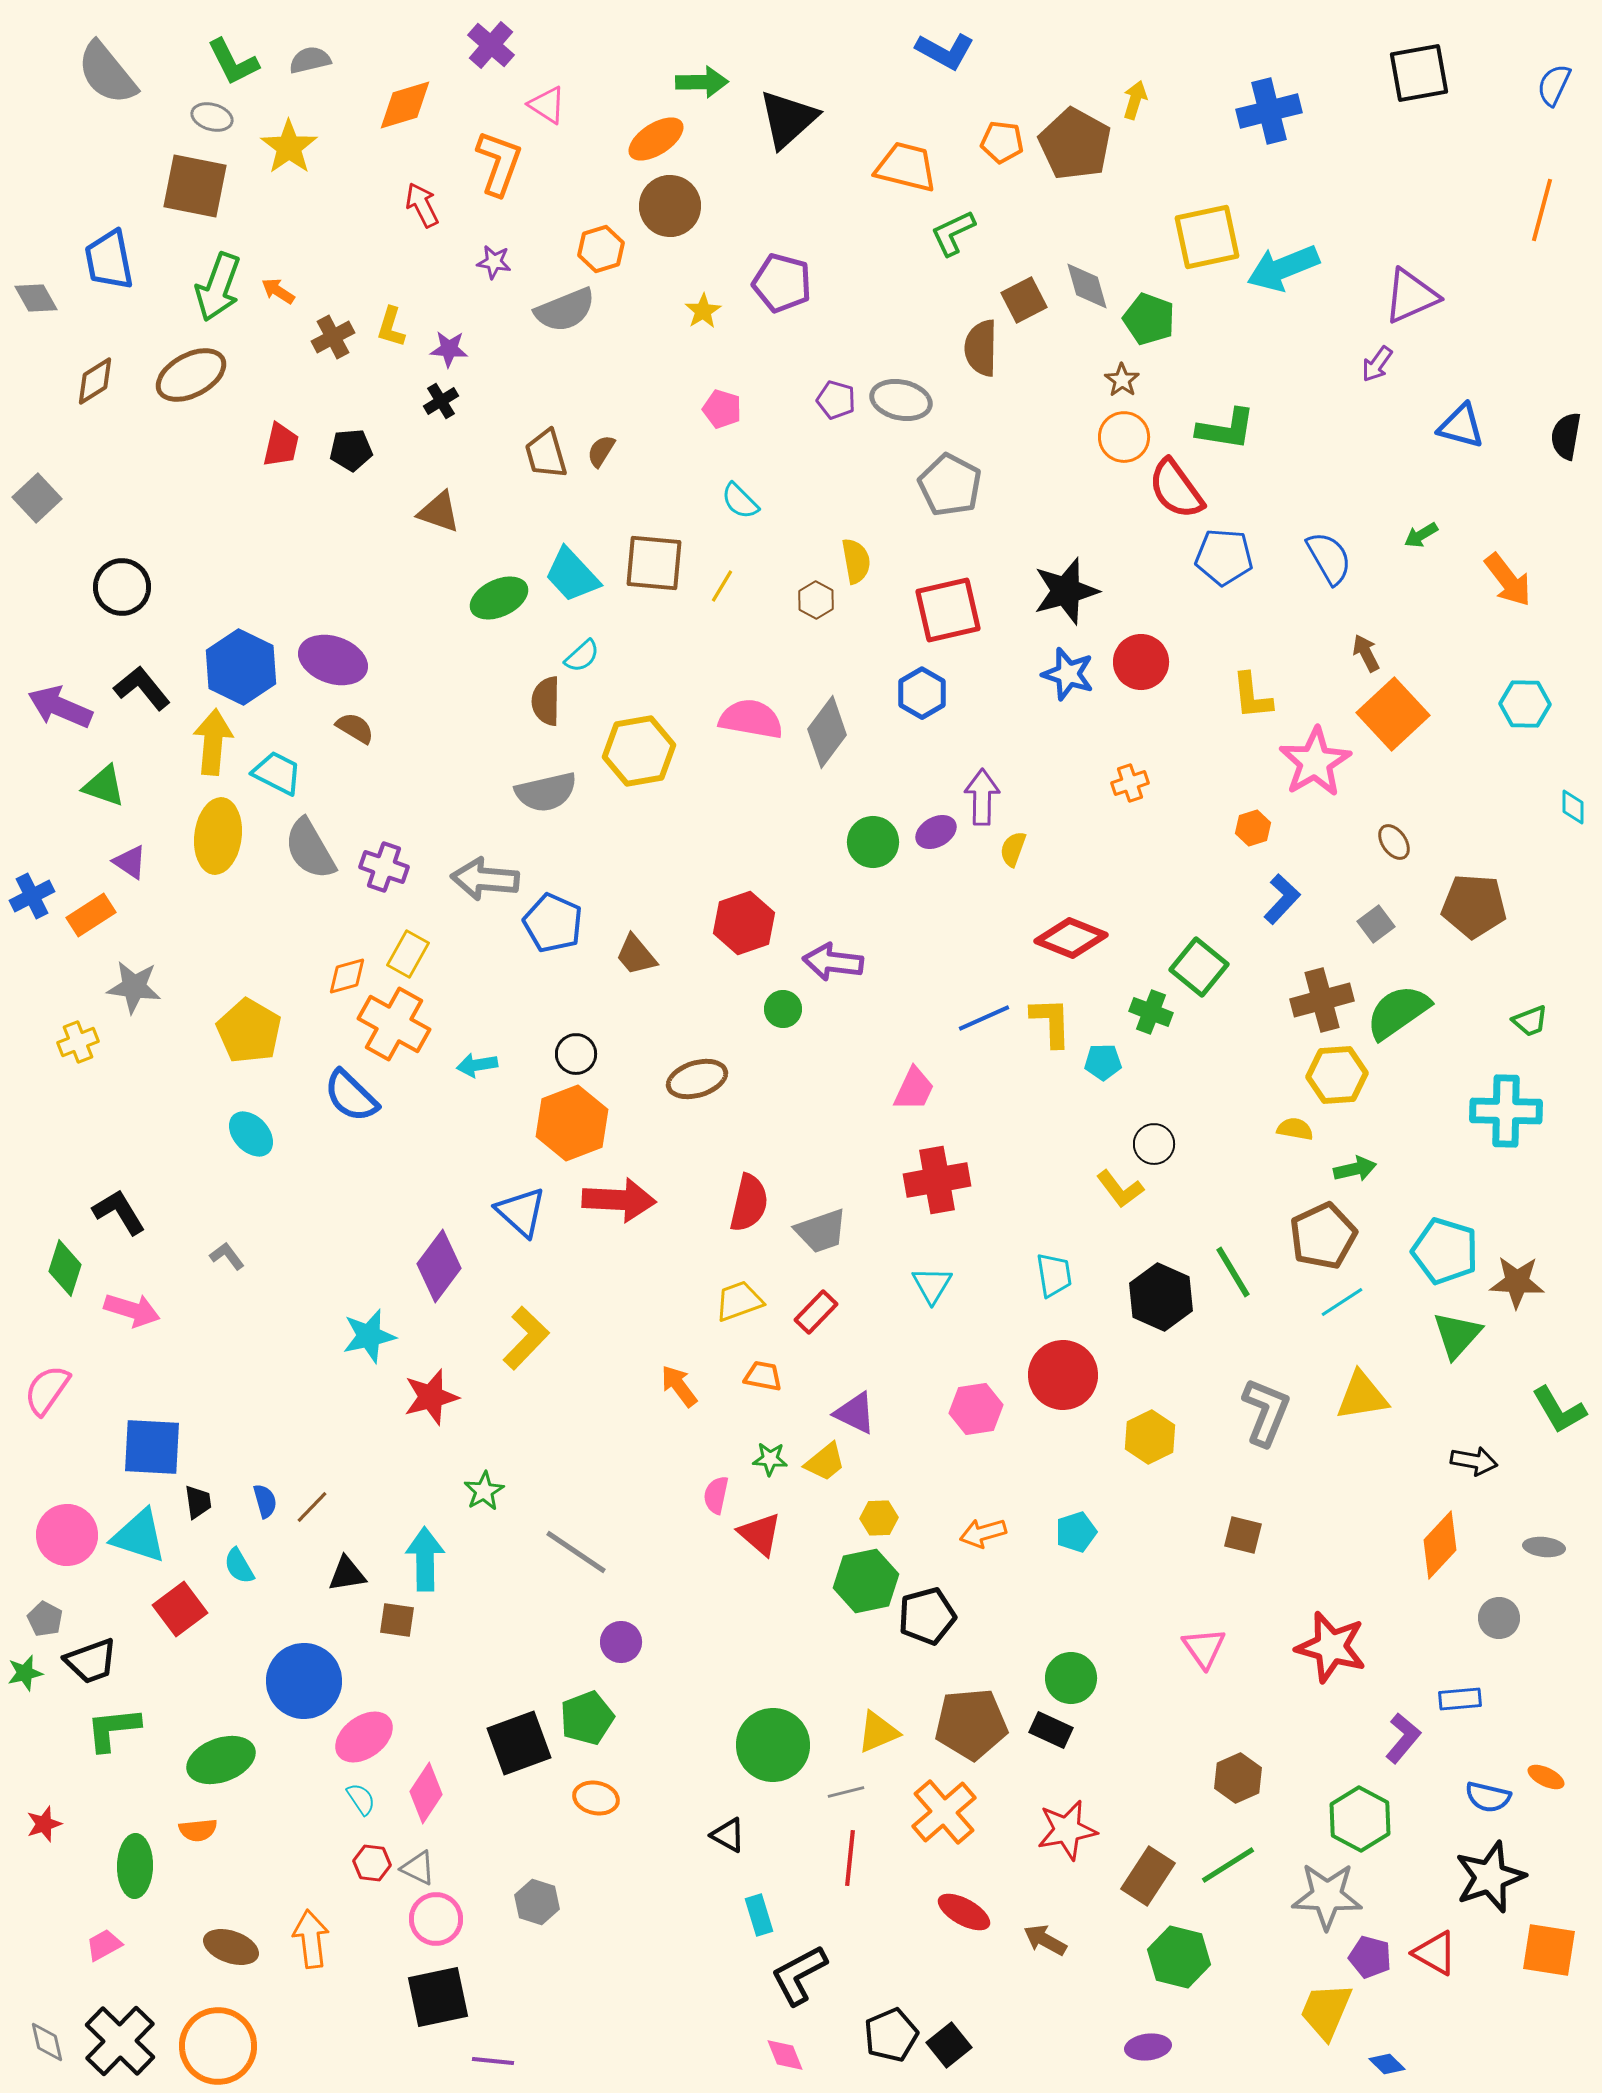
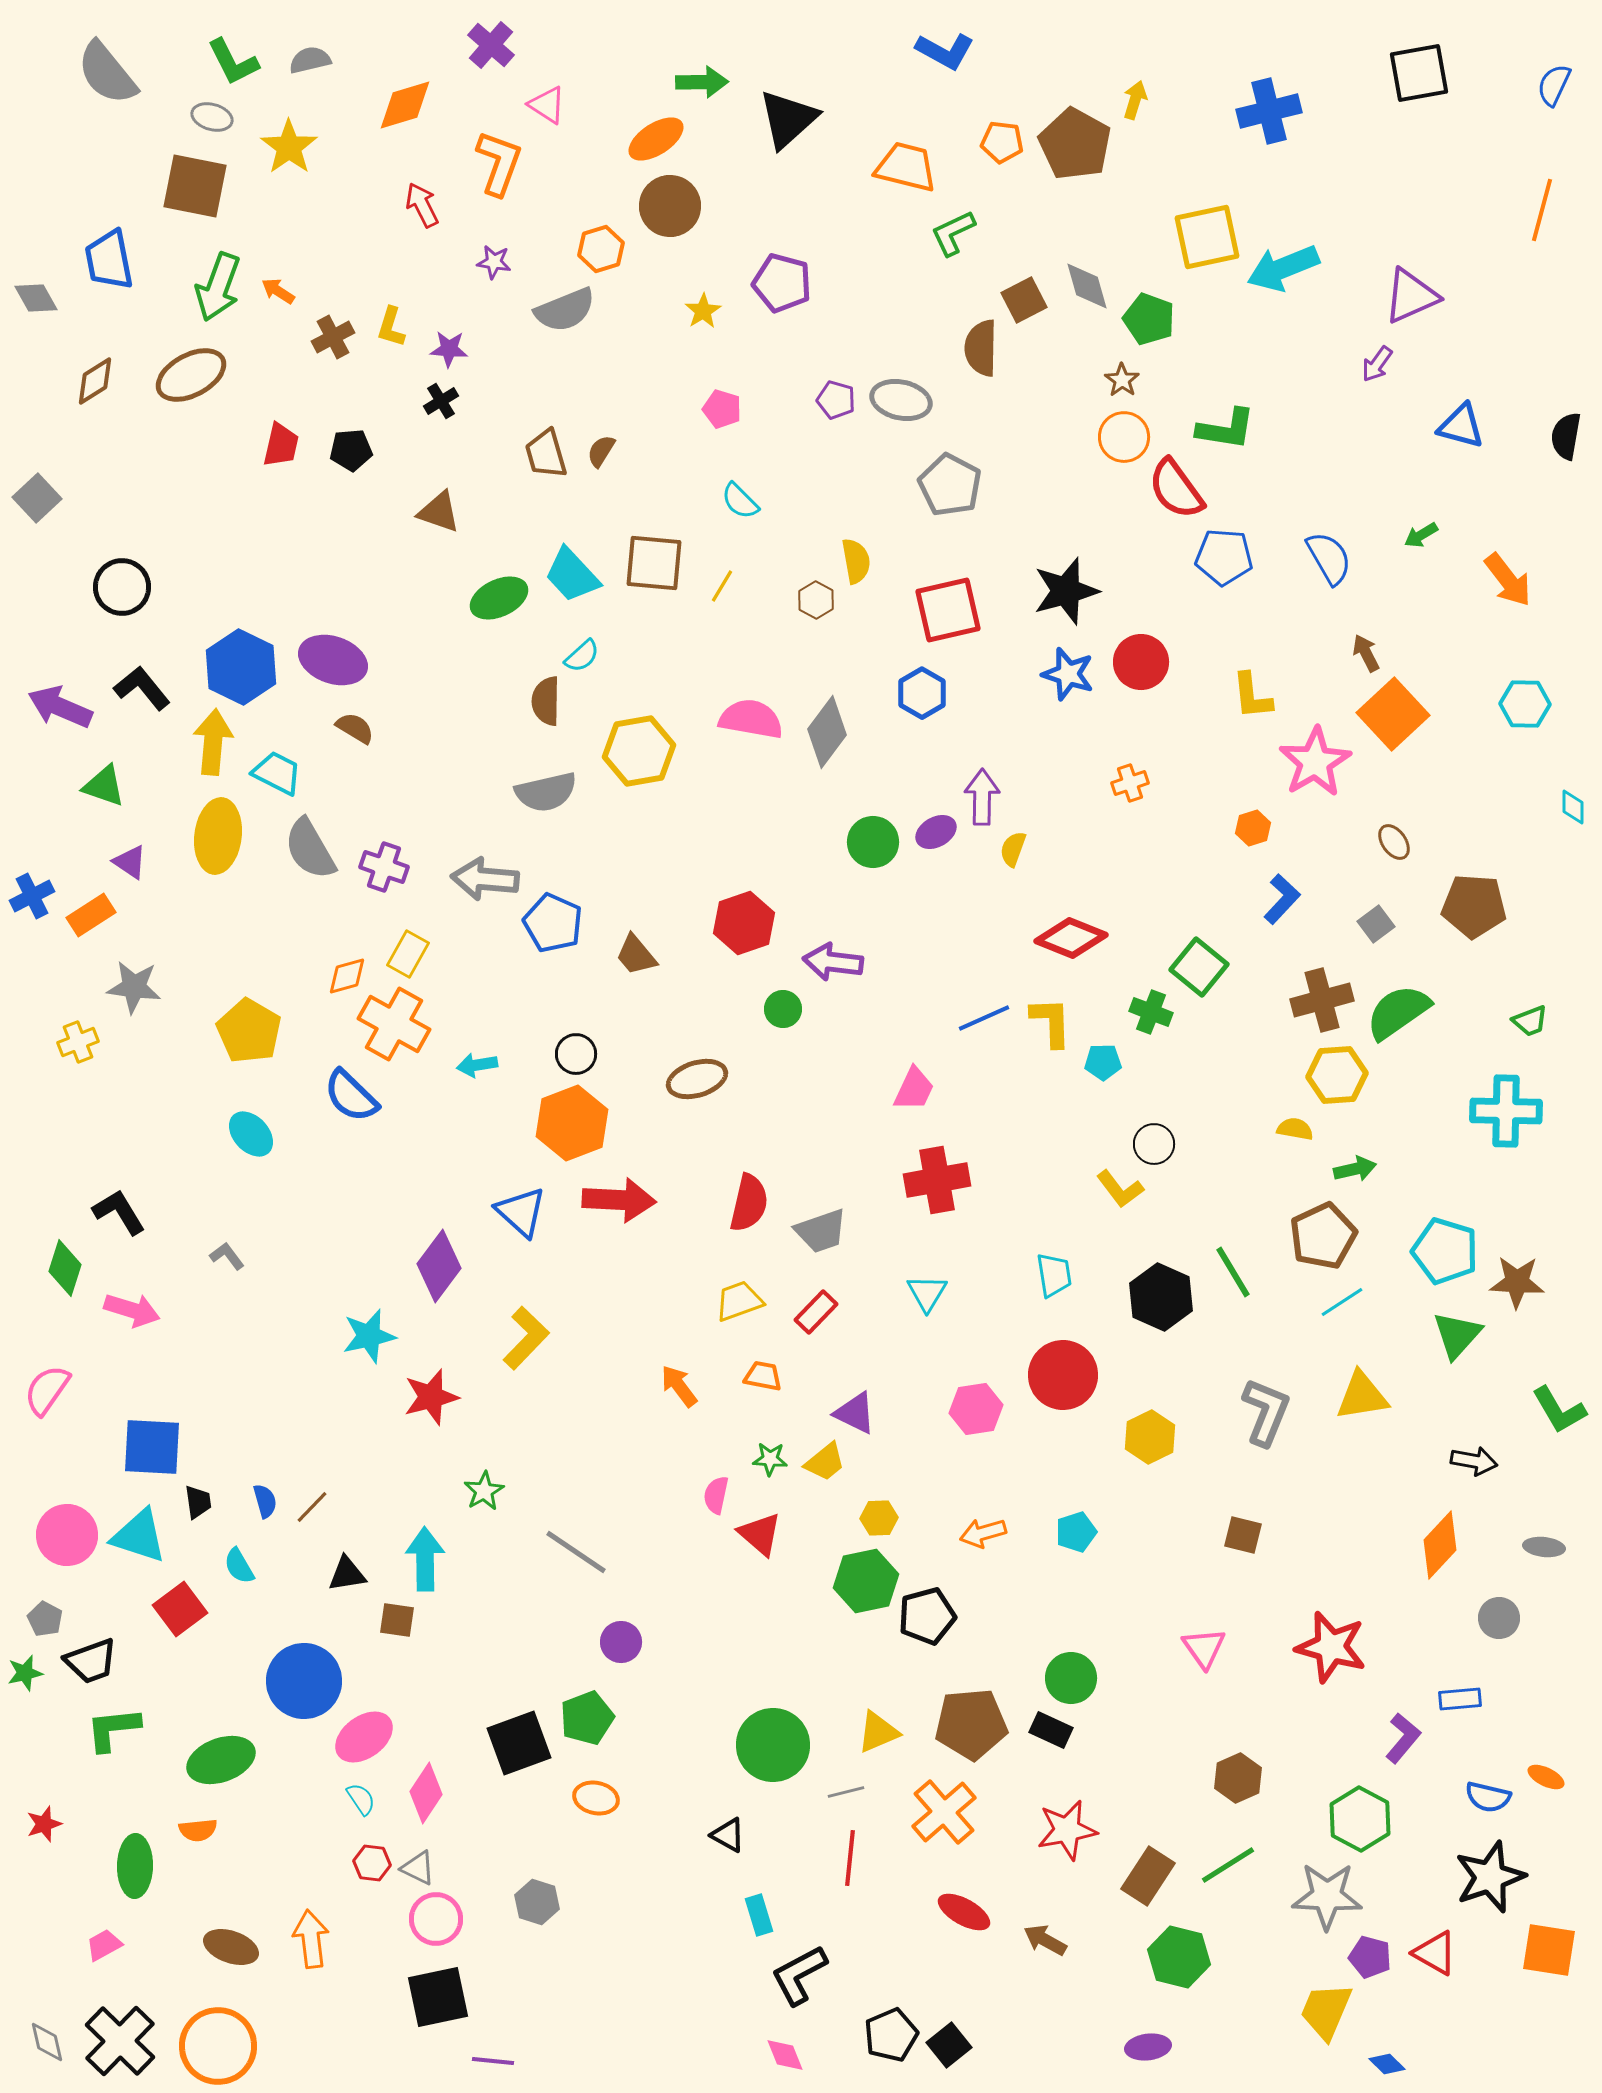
cyan triangle at (932, 1285): moved 5 px left, 8 px down
